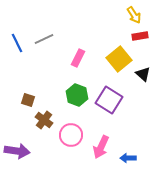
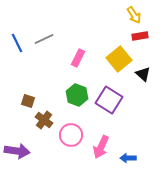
brown square: moved 1 px down
